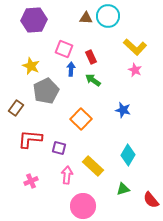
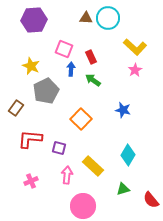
cyan circle: moved 2 px down
pink star: rotated 16 degrees clockwise
